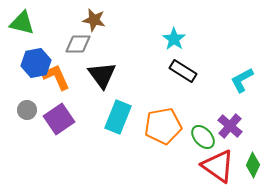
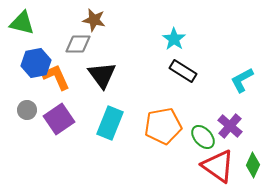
cyan rectangle: moved 8 px left, 6 px down
